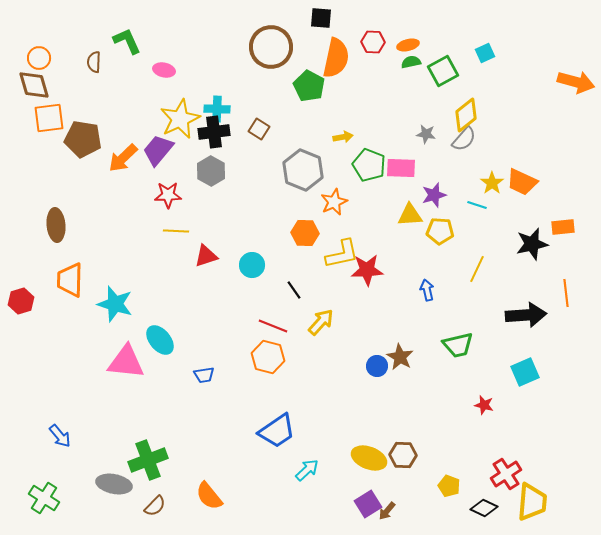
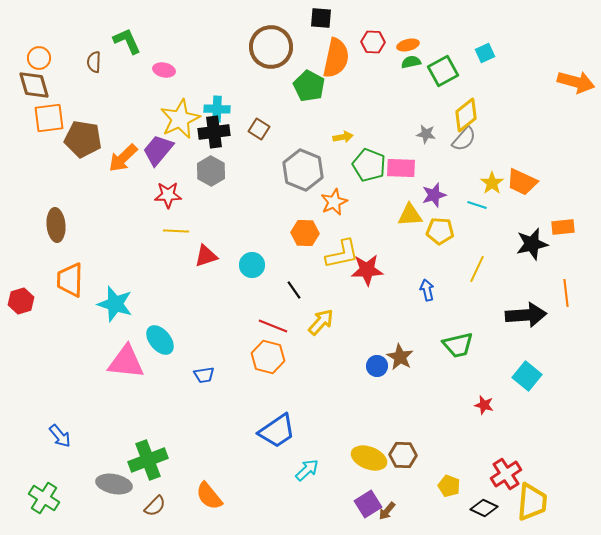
cyan square at (525, 372): moved 2 px right, 4 px down; rotated 28 degrees counterclockwise
